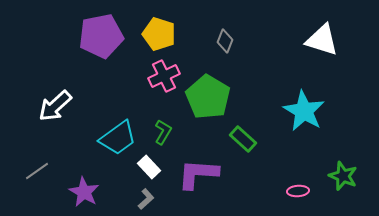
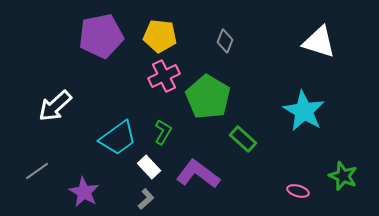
yellow pentagon: moved 1 px right, 2 px down; rotated 12 degrees counterclockwise
white triangle: moved 3 px left, 2 px down
purple L-shape: rotated 33 degrees clockwise
pink ellipse: rotated 20 degrees clockwise
